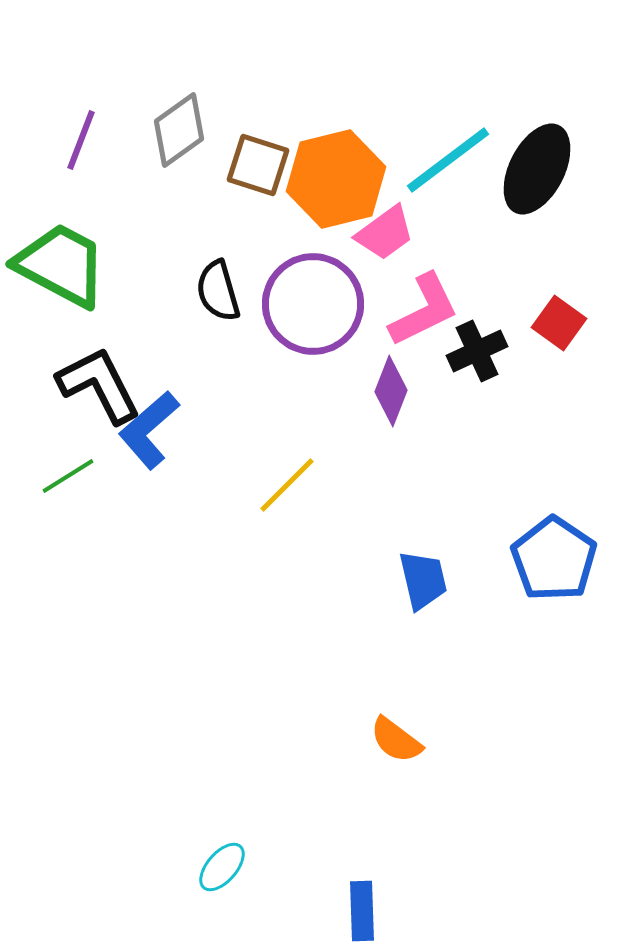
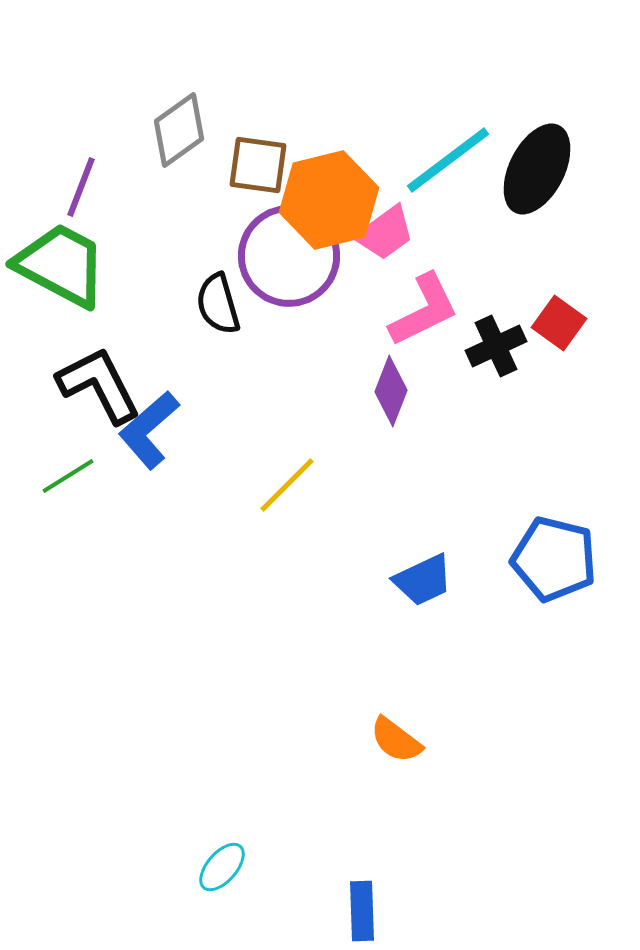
purple line: moved 47 px down
brown square: rotated 10 degrees counterclockwise
orange hexagon: moved 7 px left, 21 px down
black semicircle: moved 13 px down
purple circle: moved 24 px left, 48 px up
black cross: moved 19 px right, 5 px up
blue pentagon: rotated 20 degrees counterclockwise
blue trapezoid: rotated 78 degrees clockwise
